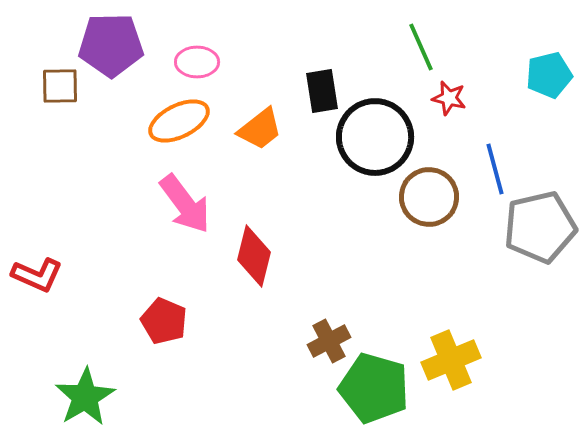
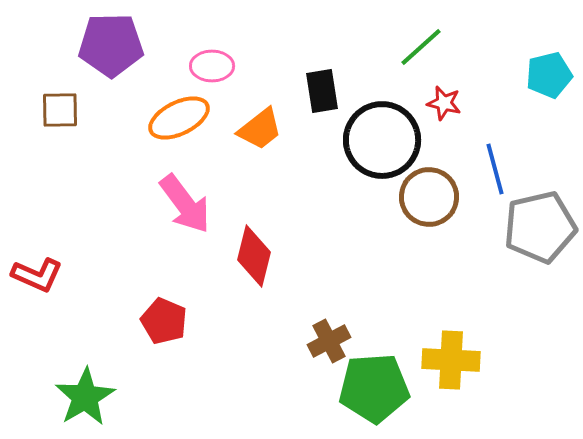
green line: rotated 72 degrees clockwise
pink ellipse: moved 15 px right, 4 px down
brown square: moved 24 px down
red star: moved 5 px left, 5 px down
orange ellipse: moved 3 px up
black circle: moved 7 px right, 3 px down
yellow cross: rotated 26 degrees clockwise
green pentagon: rotated 20 degrees counterclockwise
